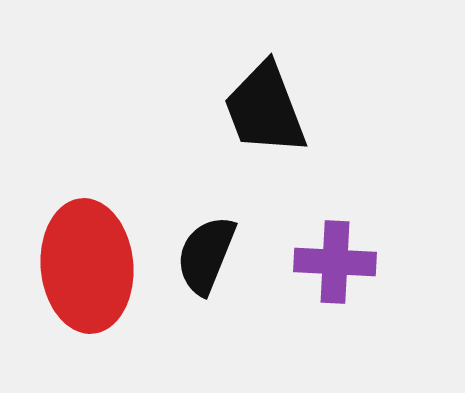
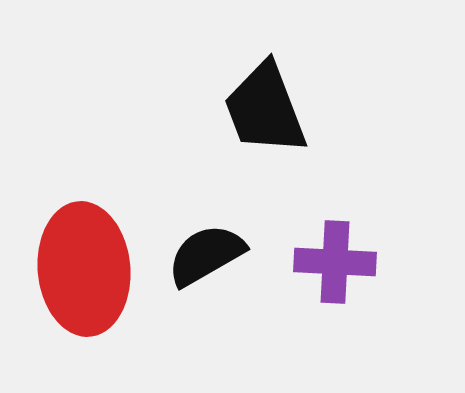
black semicircle: rotated 38 degrees clockwise
red ellipse: moved 3 px left, 3 px down
